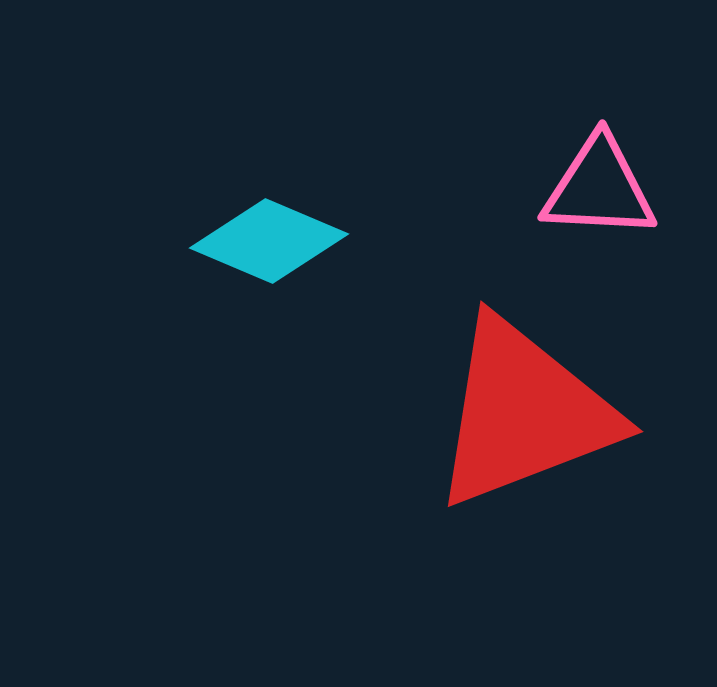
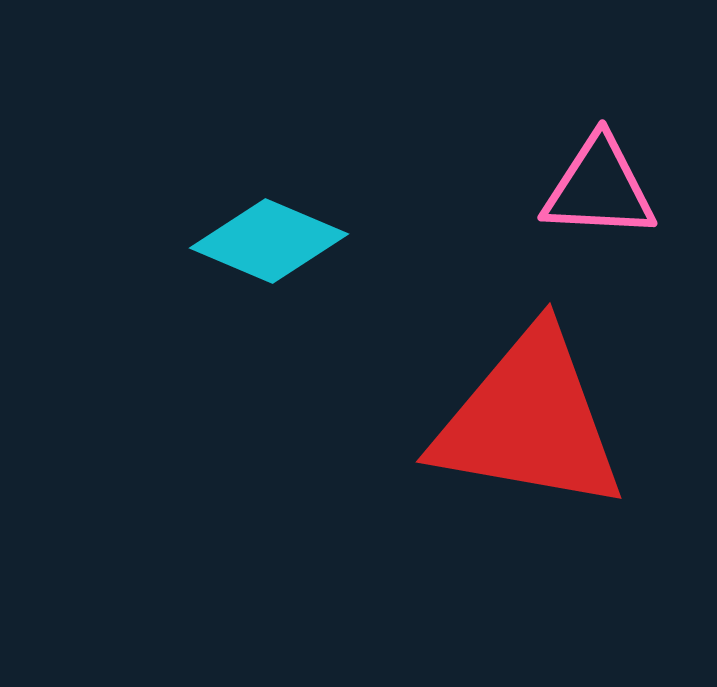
red triangle: moved 5 px right, 8 px down; rotated 31 degrees clockwise
